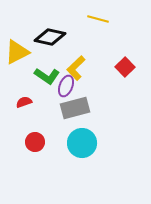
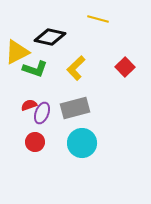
green L-shape: moved 12 px left, 7 px up; rotated 15 degrees counterclockwise
purple ellipse: moved 24 px left, 27 px down
red semicircle: moved 5 px right, 3 px down
